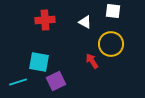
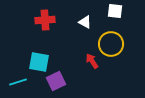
white square: moved 2 px right
